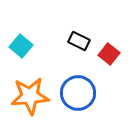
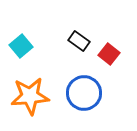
black rectangle: rotated 10 degrees clockwise
cyan square: rotated 10 degrees clockwise
blue circle: moved 6 px right
